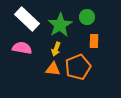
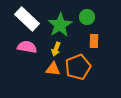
pink semicircle: moved 5 px right, 1 px up
